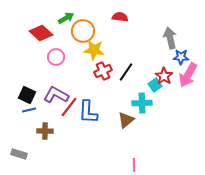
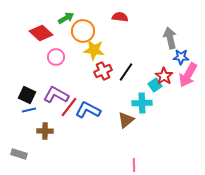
blue L-shape: moved 2 px up; rotated 115 degrees clockwise
